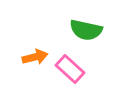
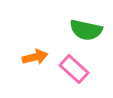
pink rectangle: moved 4 px right
